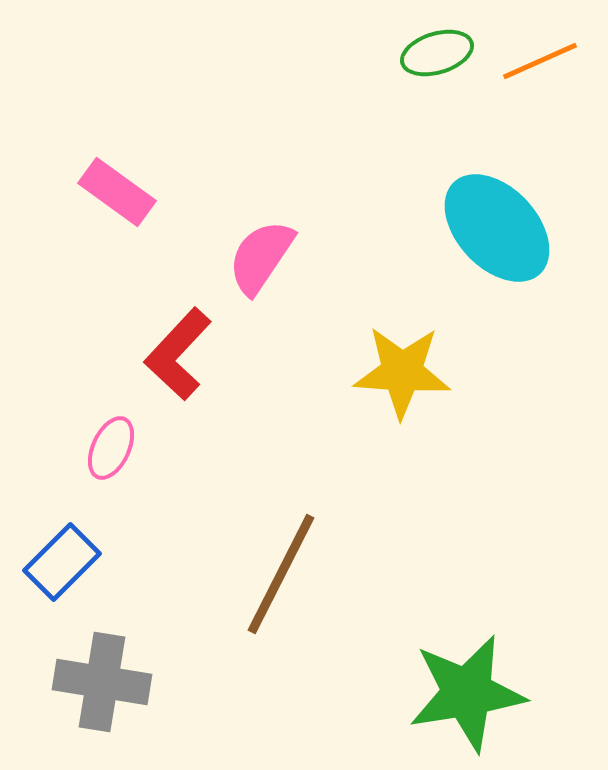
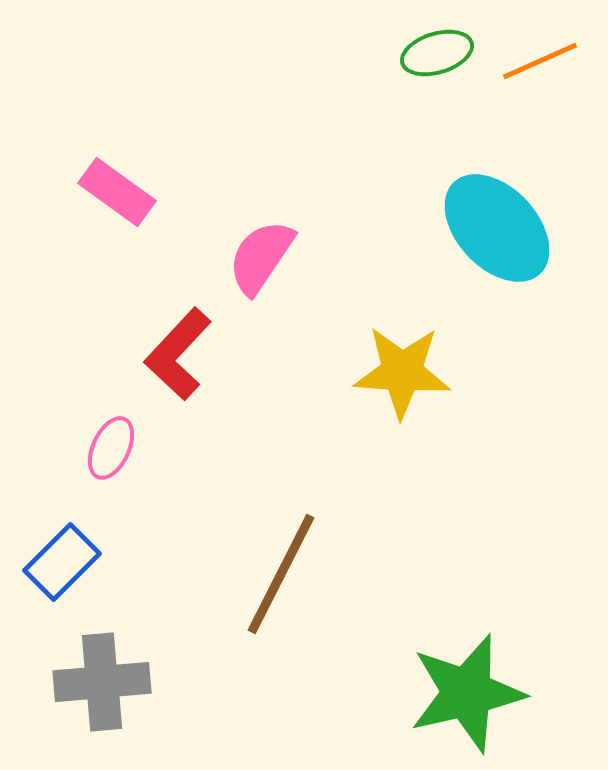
gray cross: rotated 14 degrees counterclockwise
green star: rotated 4 degrees counterclockwise
